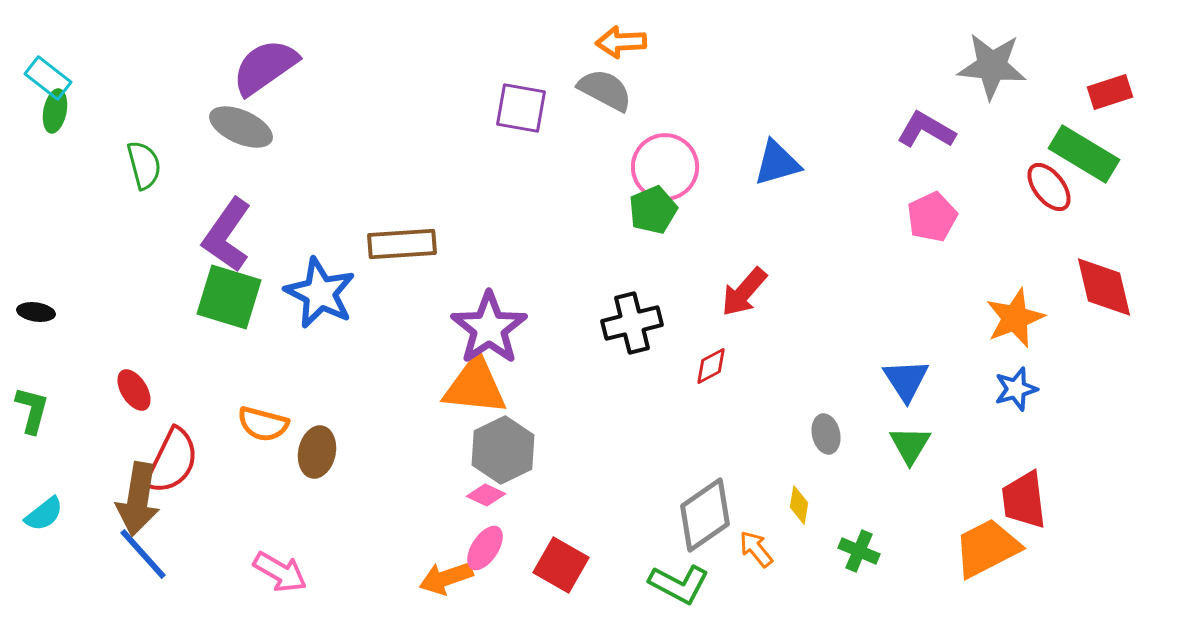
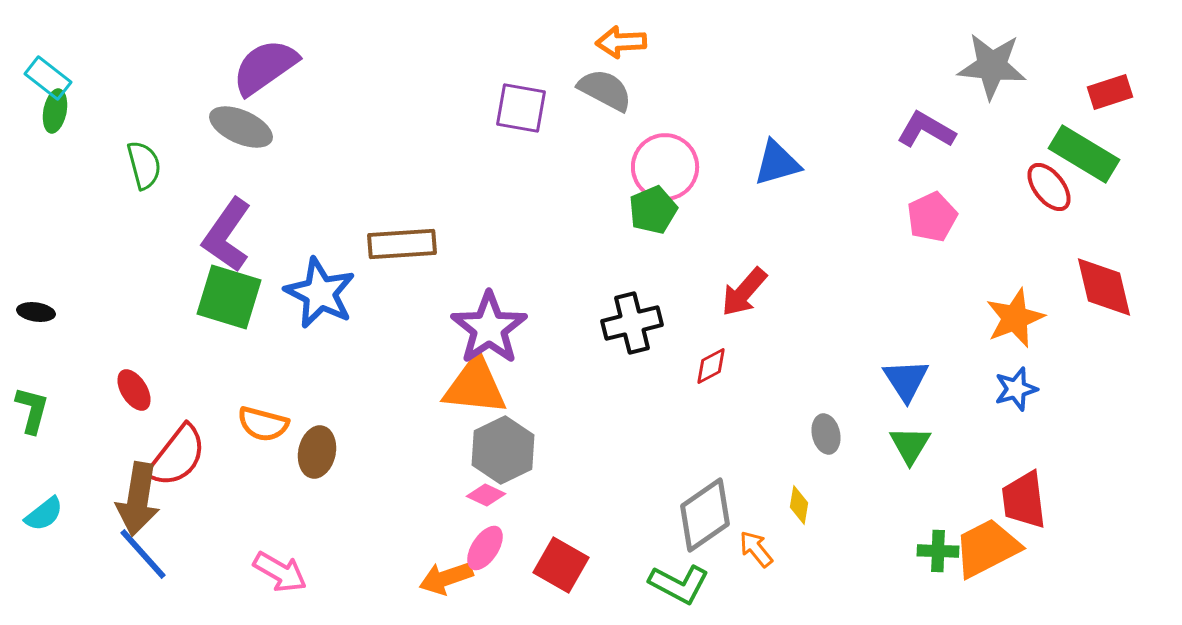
red semicircle at (172, 461): moved 5 px right, 5 px up; rotated 12 degrees clockwise
green cross at (859, 551): moved 79 px right; rotated 21 degrees counterclockwise
